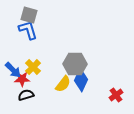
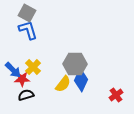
gray square: moved 2 px left, 2 px up; rotated 12 degrees clockwise
